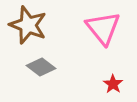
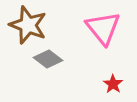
gray diamond: moved 7 px right, 8 px up
